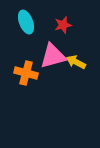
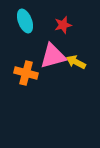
cyan ellipse: moved 1 px left, 1 px up
